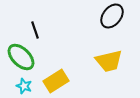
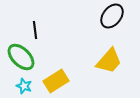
black line: rotated 12 degrees clockwise
yellow trapezoid: rotated 36 degrees counterclockwise
